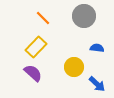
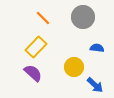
gray circle: moved 1 px left, 1 px down
blue arrow: moved 2 px left, 1 px down
